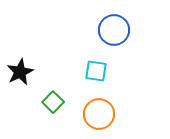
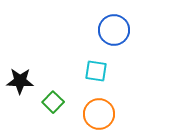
black star: moved 9 px down; rotated 28 degrees clockwise
